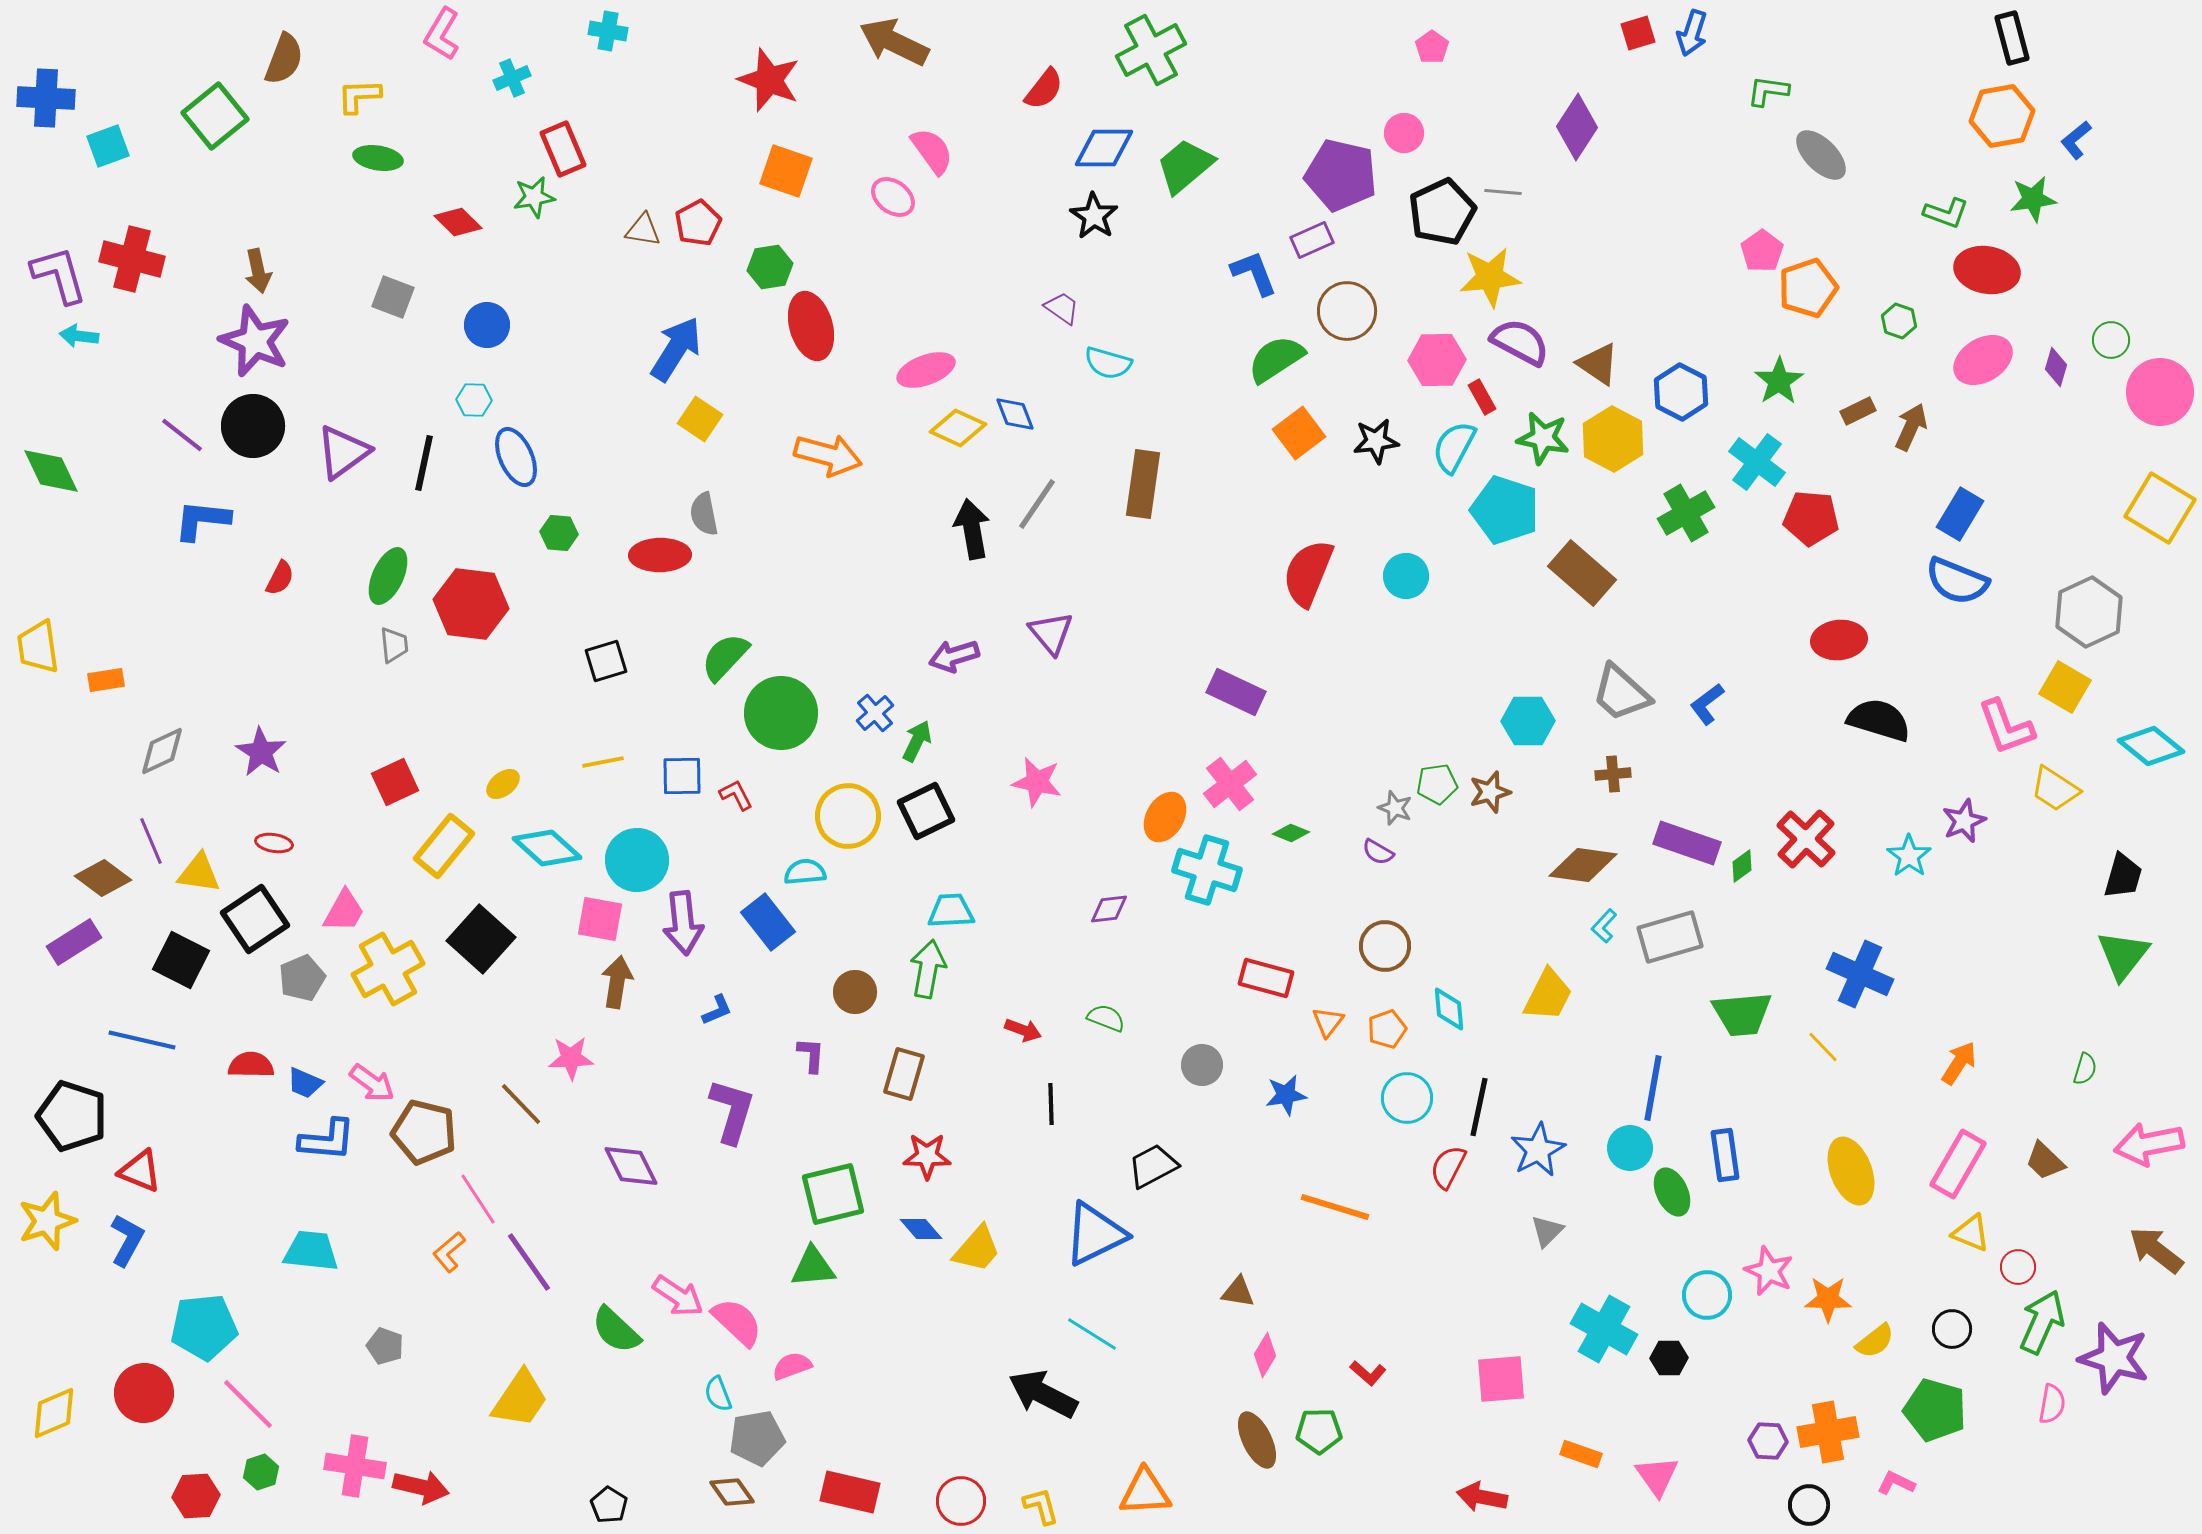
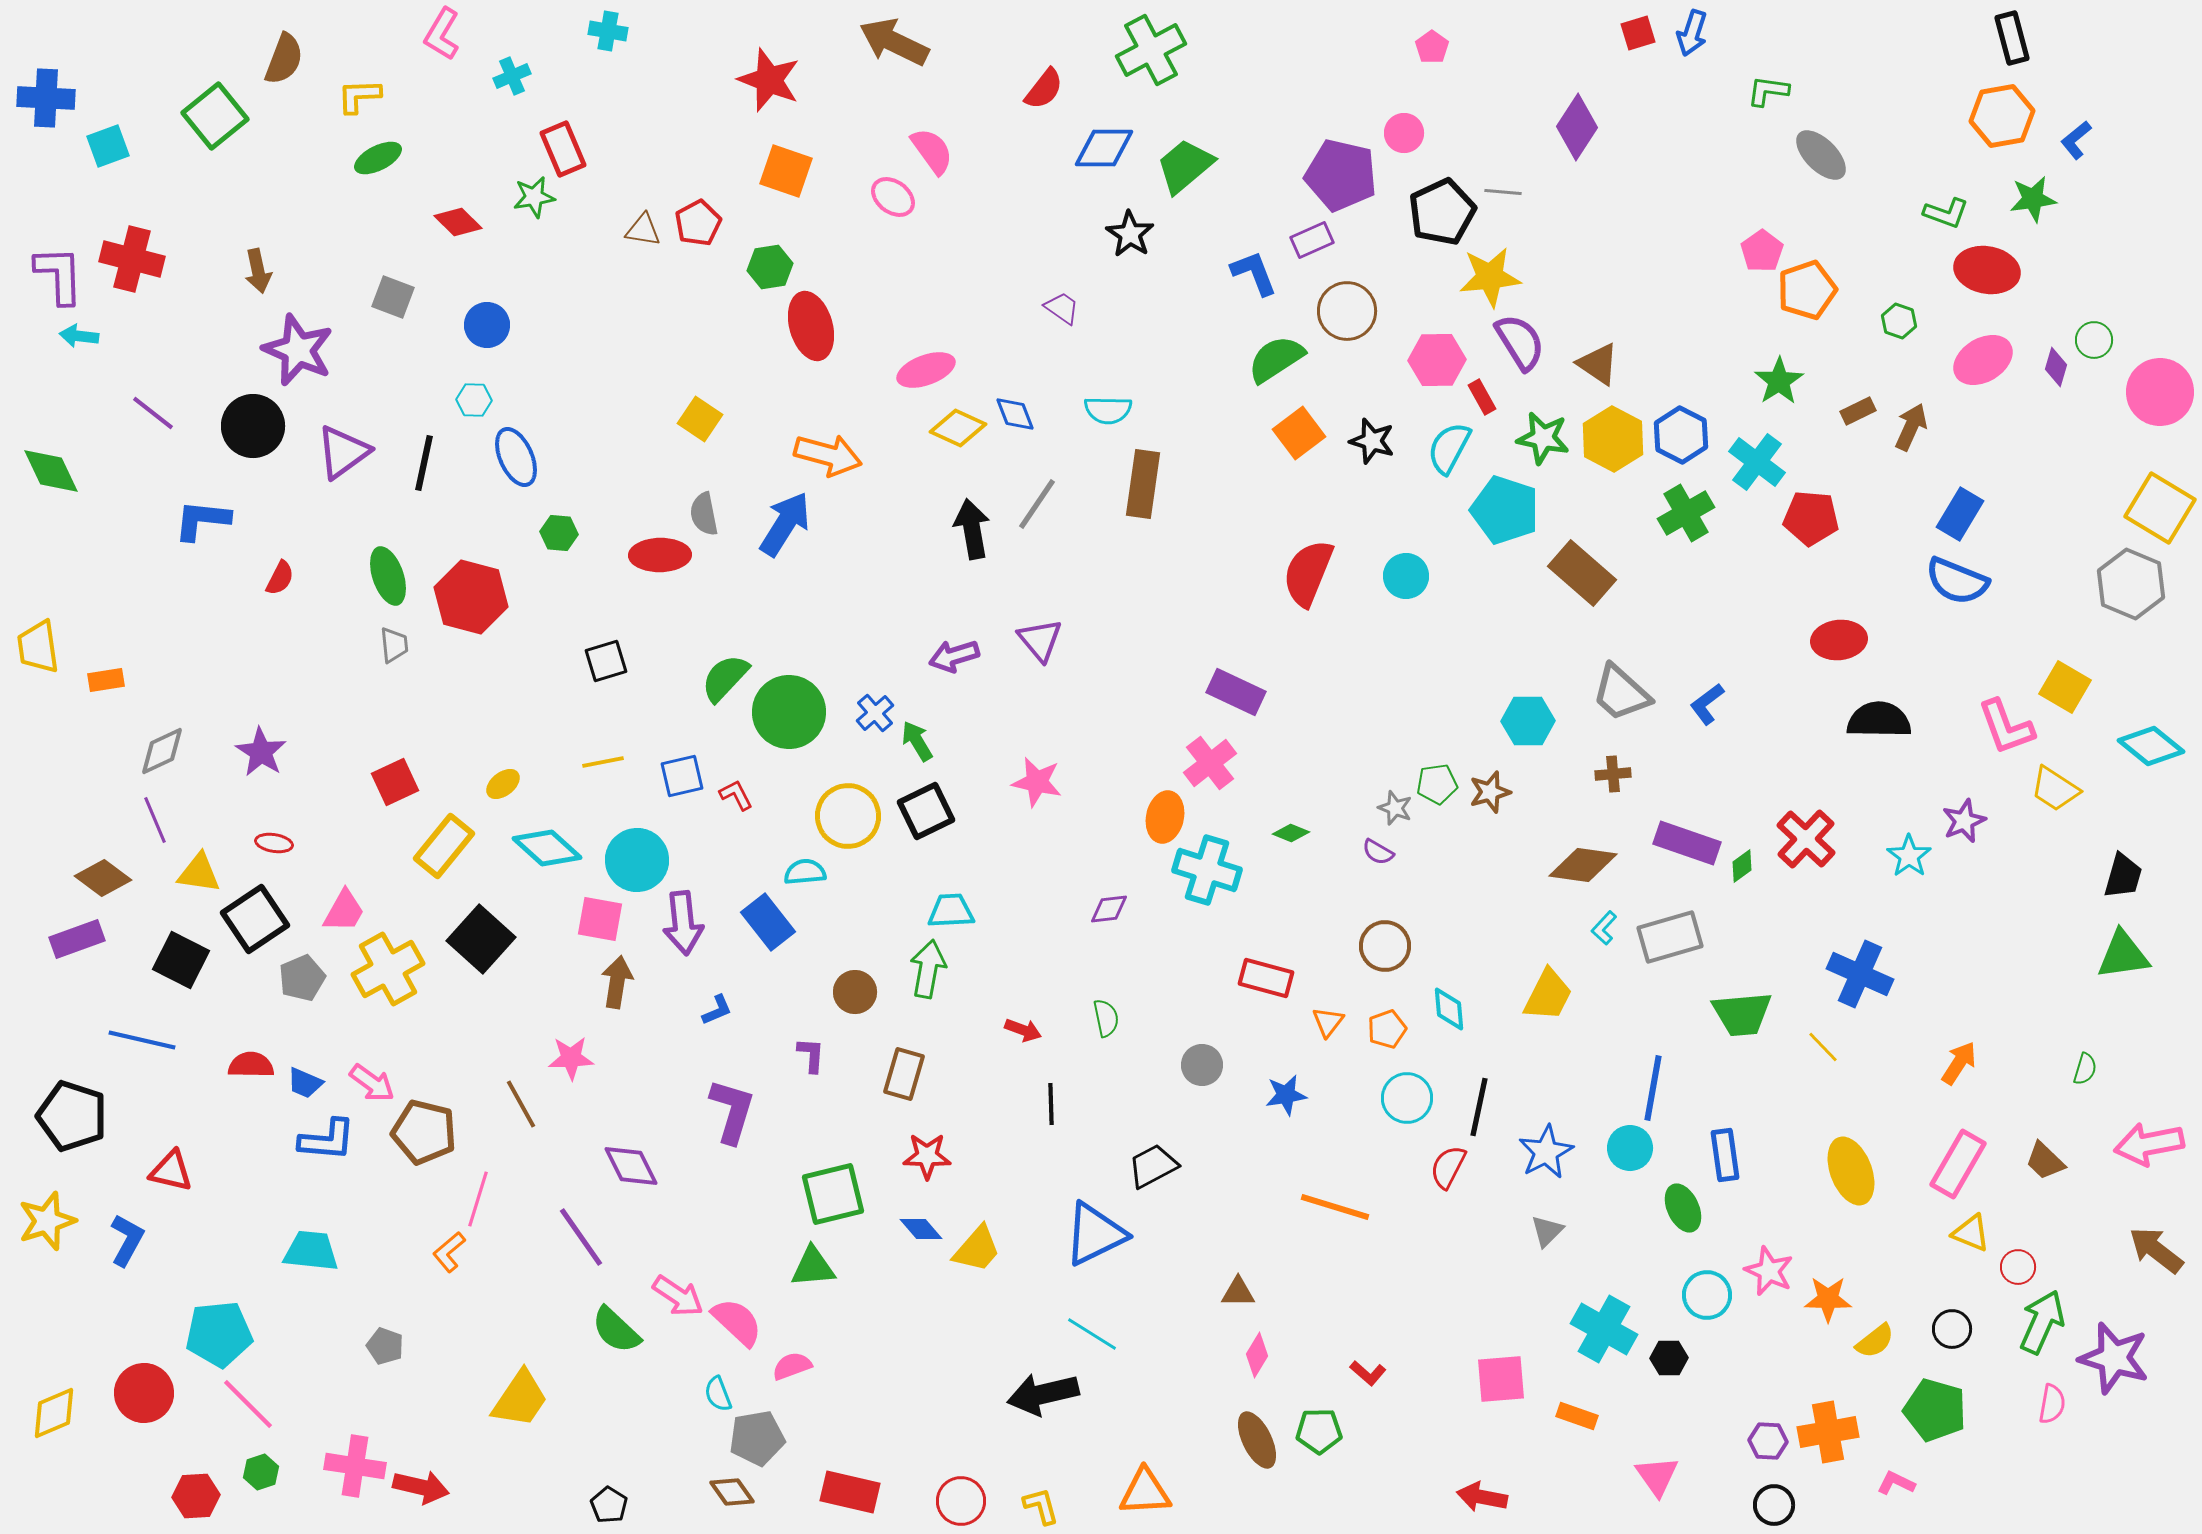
cyan cross at (512, 78): moved 2 px up
green ellipse at (378, 158): rotated 36 degrees counterclockwise
black star at (1094, 216): moved 36 px right, 18 px down
purple L-shape at (59, 275): rotated 14 degrees clockwise
orange pentagon at (1808, 288): moved 1 px left, 2 px down
green circle at (2111, 340): moved 17 px left
purple star at (255, 341): moved 43 px right, 9 px down
purple semicircle at (1520, 342): rotated 30 degrees clockwise
blue arrow at (676, 349): moved 109 px right, 175 px down
cyan semicircle at (1108, 363): moved 47 px down; rotated 15 degrees counterclockwise
blue hexagon at (1681, 392): moved 43 px down
purple line at (182, 435): moved 29 px left, 22 px up
black star at (1376, 441): moved 4 px left; rotated 24 degrees clockwise
cyan semicircle at (1454, 447): moved 5 px left, 1 px down
green ellipse at (388, 576): rotated 44 degrees counterclockwise
red hexagon at (471, 604): moved 7 px up; rotated 8 degrees clockwise
gray hexagon at (2089, 612): moved 42 px right, 28 px up; rotated 12 degrees counterclockwise
purple triangle at (1051, 633): moved 11 px left, 7 px down
green semicircle at (725, 657): moved 21 px down
green circle at (781, 713): moved 8 px right, 1 px up
black semicircle at (1879, 720): rotated 16 degrees counterclockwise
green arrow at (917, 741): rotated 57 degrees counterclockwise
blue square at (682, 776): rotated 12 degrees counterclockwise
pink cross at (1230, 784): moved 20 px left, 21 px up
orange ellipse at (1165, 817): rotated 18 degrees counterclockwise
purple line at (151, 841): moved 4 px right, 21 px up
cyan L-shape at (1604, 926): moved 2 px down
purple rectangle at (74, 942): moved 3 px right, 3 px up; rotated 12 degrees clockwise
green triangle at (2123, 955): rotated 44 degrees clockwise
green semicircle at (1106, 1018): rotated 57 degrees clockwise
brown line at (521, 1104): rotated 15 degrees clockwise
blue star at (1538, 1150): moved 8 px right, 2 px down
red triangle at (140, 1171): moved 31 px right; rotated 9 degrees counterclockwise
green ellipse at (1672, 1192): moved 11 px right, 16 px down
pink line at (478, 1199): rotated 50 degrees clockwise
purple line at (529, 1262): moved 52 px right, 25 px up
brown triangle at (1238, 1292): rotated 9 degrees counterclockwise
cyan pentagon at (204, 1327): moved 15 px right, 7 px down
pink diamond at (1265, 1355): moved 8 px left
black arrow at (1043, 1394): rotated 40 degrees counterclockwise
orange rectangle at (1581, 1454): moved 4 px left, 38 px up
black circle at (1809, 1505): moved 35 px left
